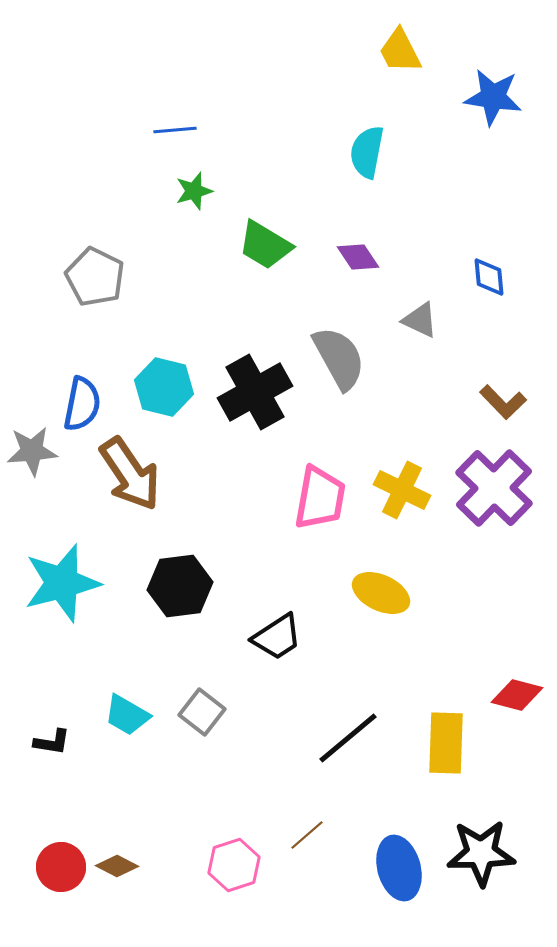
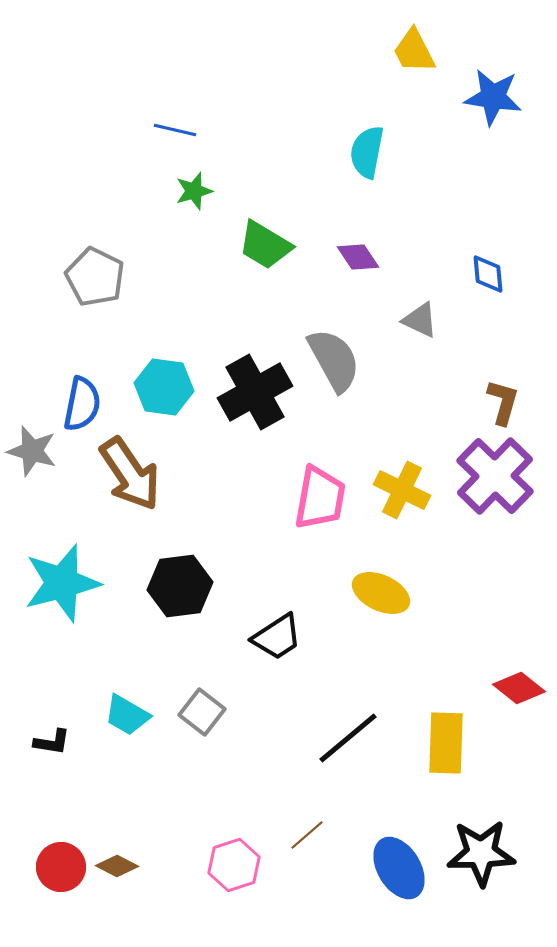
yellow trapezoid: moved 14 px right
blue line: rotated 18 degrees clockwise
blue diamond: moved 1 px left, 3 px up
gray semicircle: moved 5 px left, 2 px down
cyan hexagon: rotated 6 degrees counterclockwise
brown L-shape: rotated 120 degrees counterclockwise
gray star: rotated 21 degrees clockwise
purple cross: moved 1 px right, 12 px up
red diamond: moved 2 px right, 7 px up; rotated 24 degrees clockwise
blue ellipse: rotated 16 degrees counterclockwise
